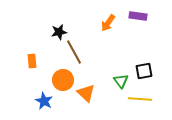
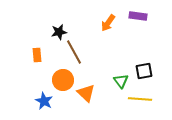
orange rectangle: moved 5 px right, 6 px up
